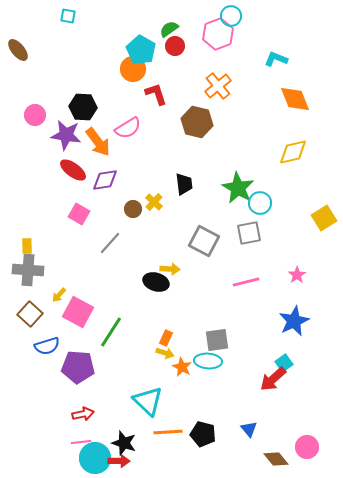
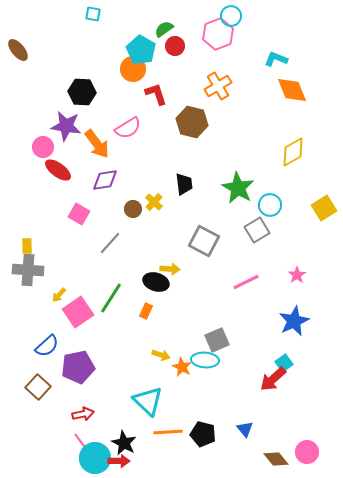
cyan square at (68, 16): moved 25 px right, 2 px up
green semicircle at (169, 29): moved 5 px left
orange cross at (218, 86): rotated 8 degrees clockwise
orange diamond at (295, 99): moved 3 px left, 9 px up
black hexagon at (83, 107): moved 1 px left, 15 px up
pink circle at (35, 115): moved 8 px right, 32 px down
brown hexagon at (197, 122): moved 5 px left
purple star at (66, 135): moved 9 px up
orange arrow at (98, 142): moved 1 px left, 2 px down
yellow diamond at (293, 152): rotated 16 degrees counterclockwise
red ellipse at (73, 170): moved 15 px left
cyan circle at (260, 203): moved 10 px right, 2 px down
yellow square at (324, 218): moved 10 px up
gray square at (249, 233): moved 8 px right, 3 px up; rotated 20 degrees counterclockwise
pink line at (246, 282): rotated 12 degrees counterclockwise
pink square at (78, 312): rotated 28 degrees clockwise
brown square at (30, 314): moved 8 px right, 73 px down
green line at (111, 332): moved 34 px up
orange rectangle at (166, 338): moved 20 px left, 27 px up
gray square at (217, 340): rotated 15 degrees counterclockwise
blue semicircle at (47, 346): rotated 25 degrees counterclockwise
yellow arrow at (165, 353): moved 4 px left, 2 px down
cyan ellipse at (208, 361): moved 3 px left, 1 px up
purple pentagon at (78, 367): rotated 16 degrees counterclockwise
blue triangle at (249, 429): moved 4 px left
pink line at (81, 442): rotated 60 degrees clockwise
black star at (124, 443): rotated 10 degrees clockwise
pink circle at (307, 447): moved 5 px down
